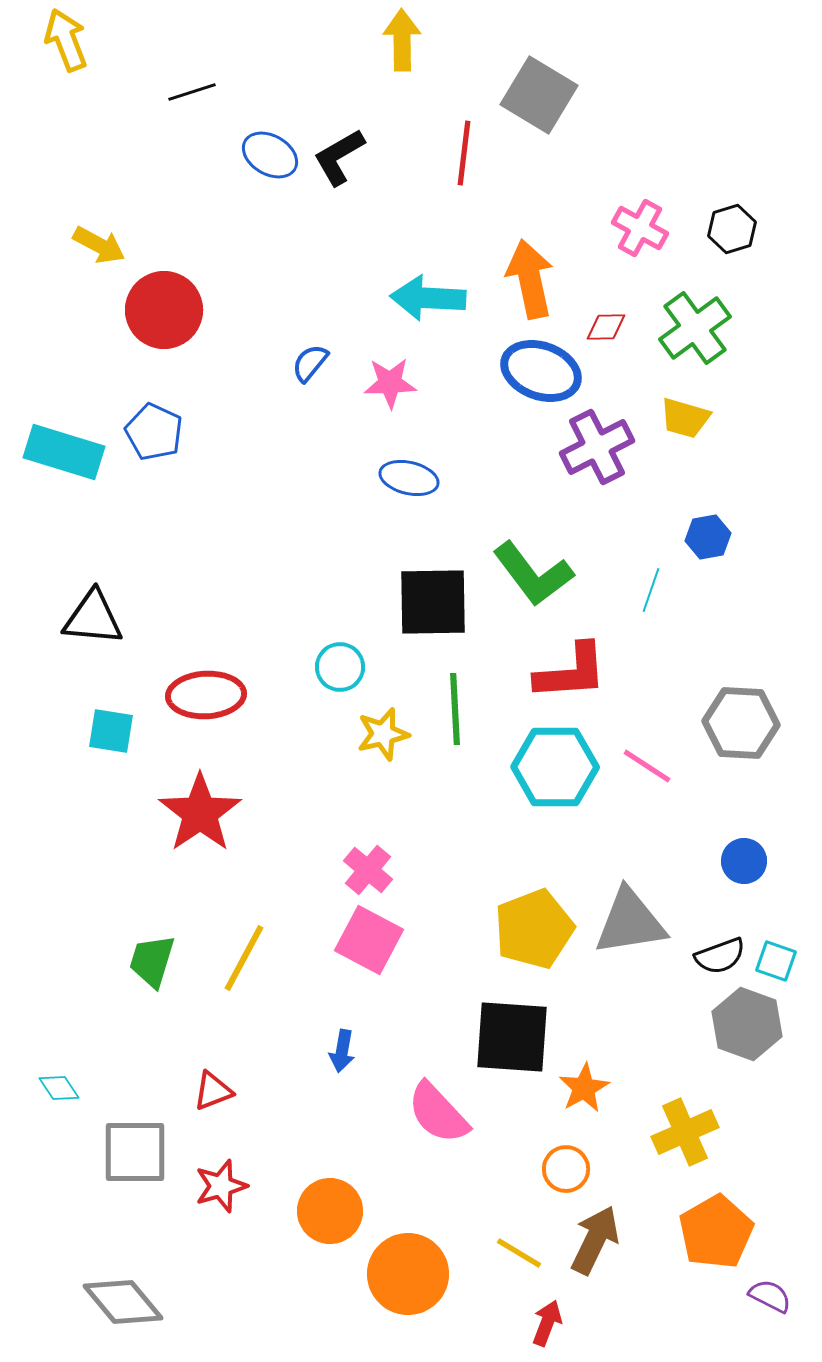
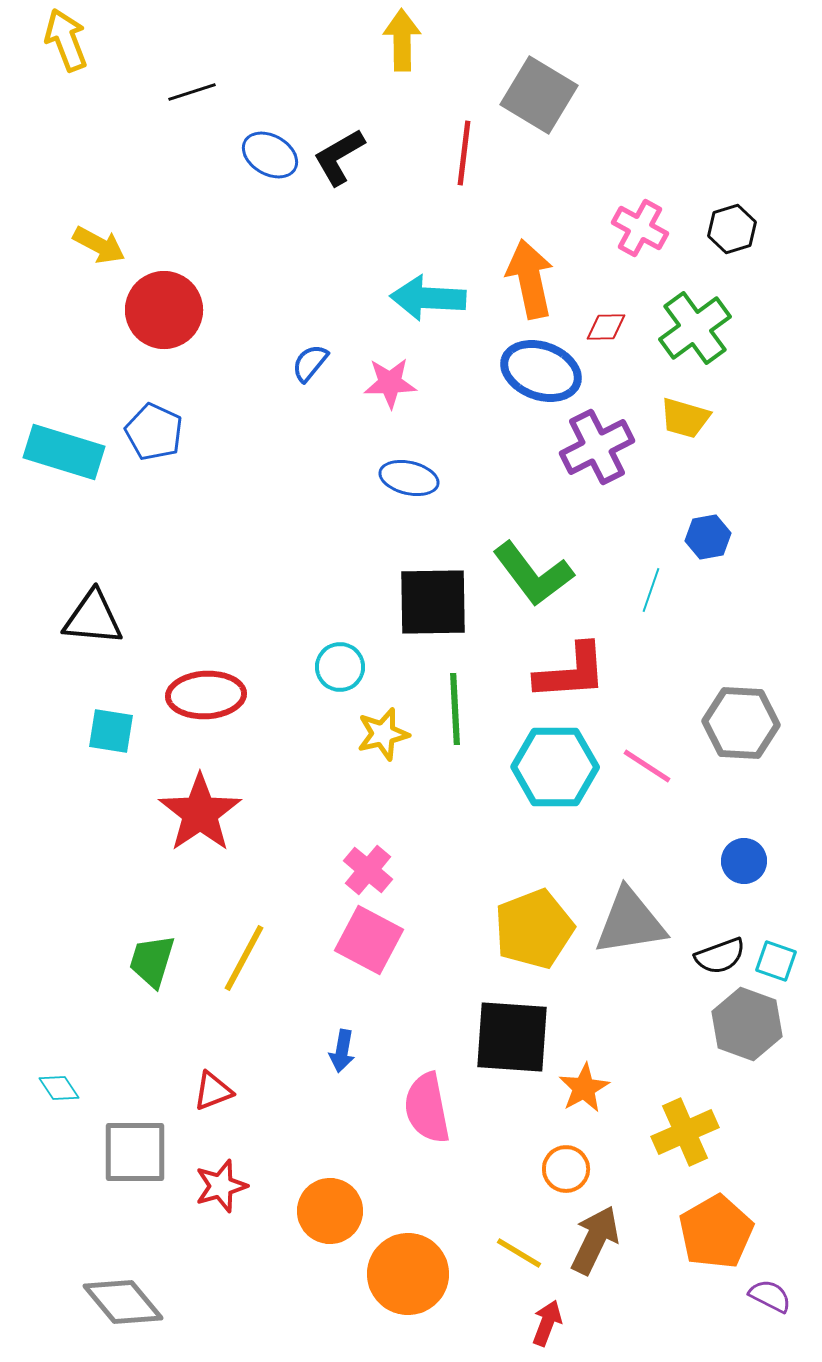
pink semicircle at (438, 1113): moved 11 px left, 5 px up; rotated 32 degrees clockwise
